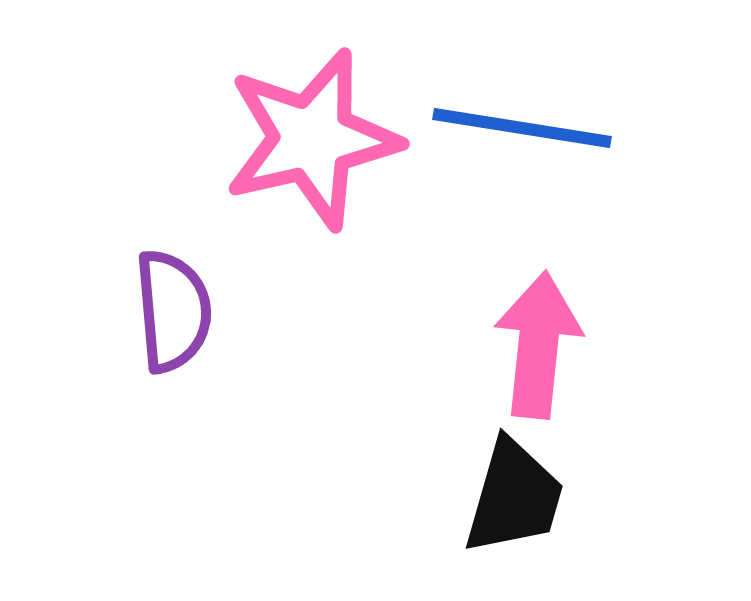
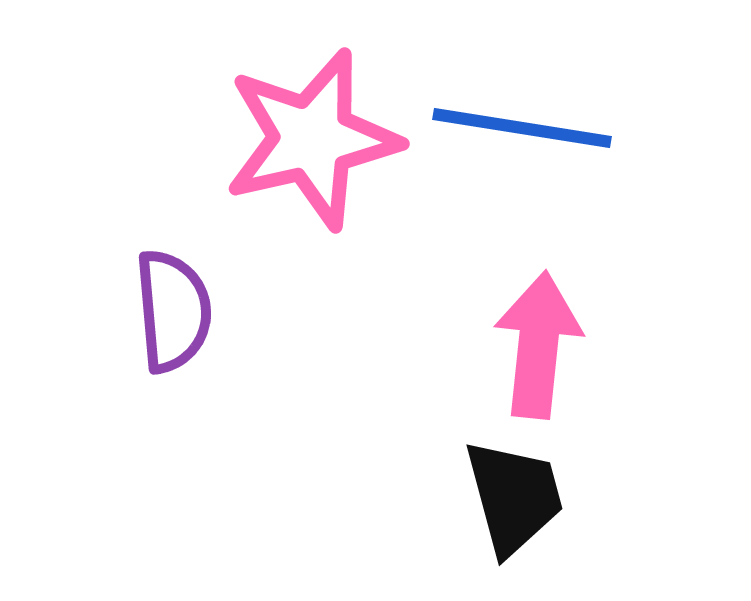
black trapezoid: rotated 31 degrees counterclockwise
